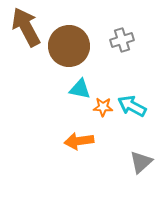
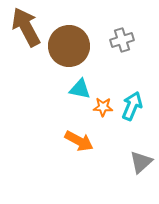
cyan arrow: rotated 84 degrees clockwise
orange arrow: rotated 144 degrees counterclockwise
